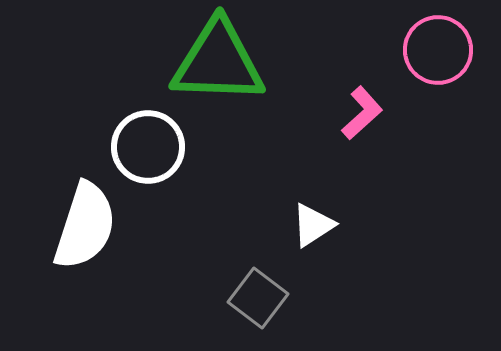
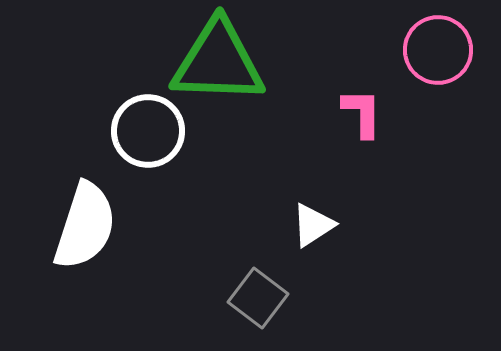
pink L-shape: rotated 48 degrees counterclockwise
white circle: moved 16 px up
